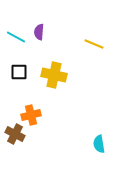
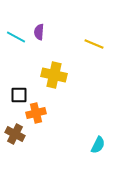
black square: moved 23 px down
orange cross: moved 5 px right, 2 px up
cyan semicircle: moved 1 px left, 1 px down; rotated 144 degrees counterclockwise
